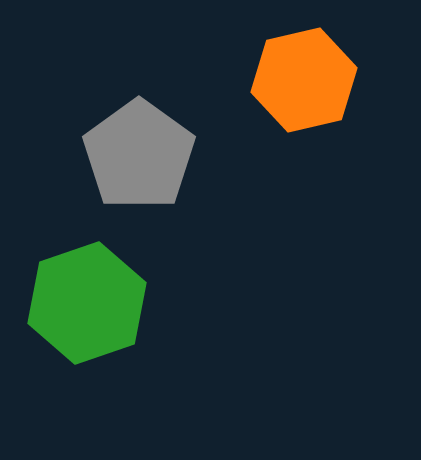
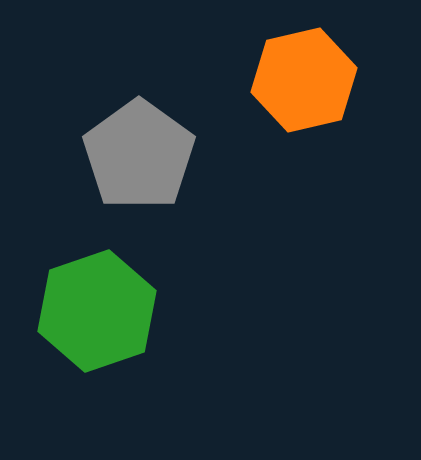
green hexagon: moved 10 px right, 8 px down
